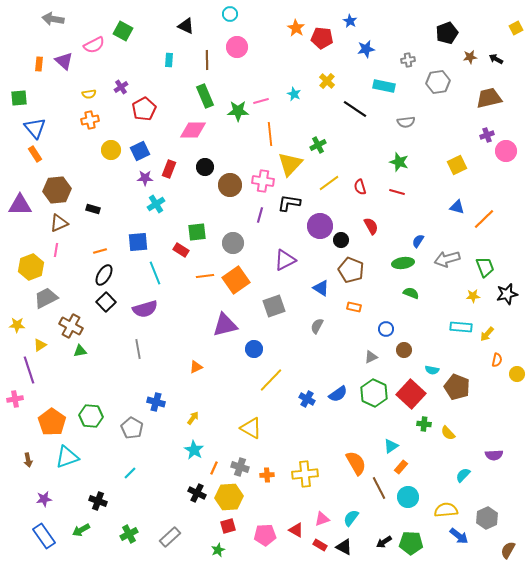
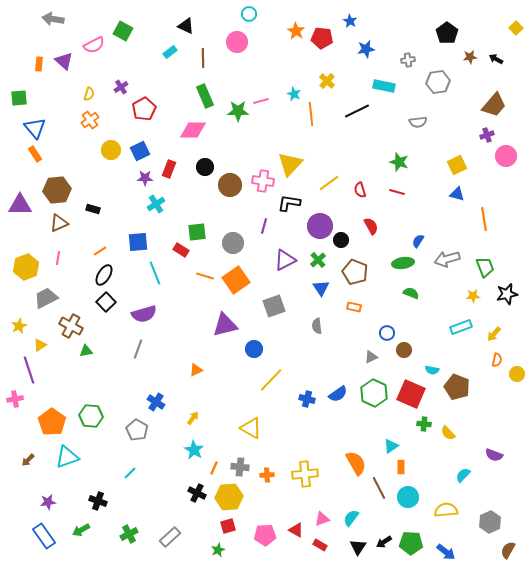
cyan circle at (230, 14): moved 19 px right
orange star at (296, 28): moved 3 px down
yellow square at (516, 28): rotated 16 degrees counterclockwise
black pentagon at (447, 33): rotated 15 degrees counterclockwise
pink circle at (237, 47): moved 5 px up
cyan rectangle at (169, 60): moved 1 px right, 8 px up; rotated 48 degrees clockwise
brown line at (207, 60): moved 4 px left, 2 px up
yellow semicircle at (89, 94): rotated 64 degrees counterclockwise
brown trapezoid at (489, 98): moved 5 px right, 7 px down; rotated 144 degrees clockwise
black line at (355, 109): moved 2 px right, 2 px down; rotated 60 degrees counterclockwise
orange cross at (90, 120): rotated 24 degrees counterclockwise
gray semicircle at (406, 122): moved 12 px right
orange line at (270, 134): moved 41 px right, 20 px up
green cross at (318, 145): moved 115 px down; rotated 14 degrees counterclockwise
pink circle at (506, 151): moved 5 px down
red semicircle at (360, 187): moved 3 px down
blue triangle at (457, 207): moved 13 px up
purple line at (260, 215): moved 4 px right, 11 px down
orange line at (484, 219): rotated 55 degrees counterclockwise
pink line at (56, 250): moved 2 px right, 8 px down
orange line at (100, 251): rotated 16 degrees counterclockwise
yellow hexagon at (31, 267): moved 5 px left
brown pentagon at (351, 270): moved 4 px right, 2 px down
orange line at (205, 276): rotated 24 degrees clockwise
blue triangle at (321, 288): rotated 24 degrees clockwise
purple semicircle at (145, 309): moved 1 px left, 5 px down
yellow star at (17, 325): moved 2 px right, 1 px down; rotated 28 degrees counterclockwise
gray semicircle at (317, 326): rotated 35 degrees counterclockwise
cyan rectangle at (461, 327): rotated 25 degrees counterclockwise
blue circle at (386, 329): moved 1 px right, 4 px down
yellow arrow at (487, 334): moved 7 px right
gray line at (138, 349): rotated 30 degrees clockwise
green triangle at (80, 351): moved 6 px right
orange triangle at (196, 367): moved 3 px down
red square at (411, 394): rotated 20 degrees counterclockwise
blue cross at (307, 399): rotated 14 degrees counterclockwise
blue cross at (156, 402): rotated 18 degrees clockwise
gray pentagon at (132, 428): moved 5 px right, 2 px down
purple semicircle at (494, 455): rotated 24 degrees clockwise
brown arrow at (28, 460): rotated 56 degrees clockwise
gray cross at (240, 467): rotated 12 degrees counterclockwise
orange rectangle at (401, 467): rotated 40 degrees counterclockwise
purple star at (44, 499): moved 4 px right, 3 px down
gray hexagon at (487, 518): moved 3 px right, 4 px down
blue arrow at (459, 536): moved 13 px left, 16 px down
black triangle at (344, 547): moved 14 px right; rotated 36 degrees clockwise
